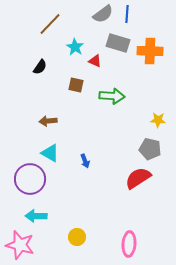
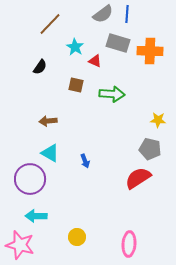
green arrow: moved 2 px up
